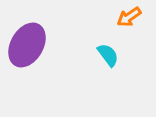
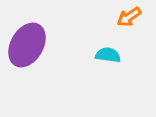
cyan semicircle: rotated 45 degrees counterclockwise
